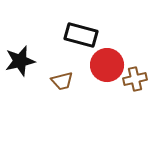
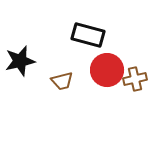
black rectangle: moved 7 px right
red circle: moved 5 px down
